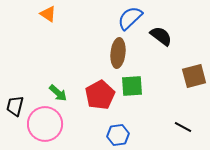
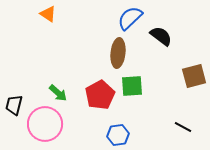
black trapezoid: moved 1 px left, 1 px up
